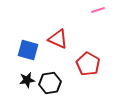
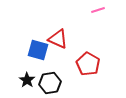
blue square: moved 10 px right
black star: rotated 28 degrees counterclockwise
